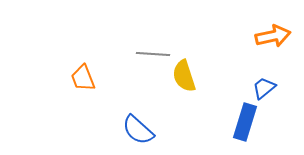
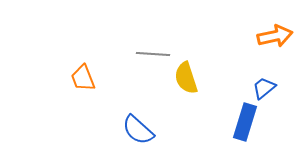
orange arrow: moved 2 px right
yellow semicircle: moved 2 px right, 2 px down
